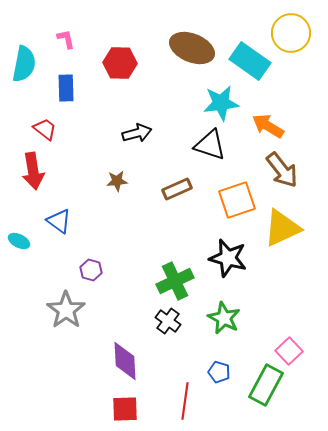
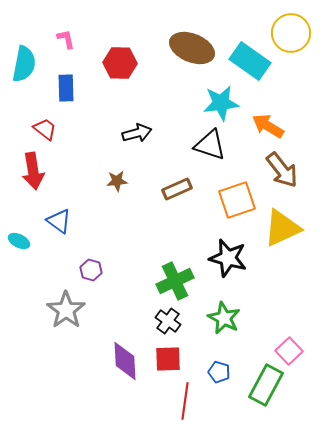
red square: moved 43 px right, 50 px up
